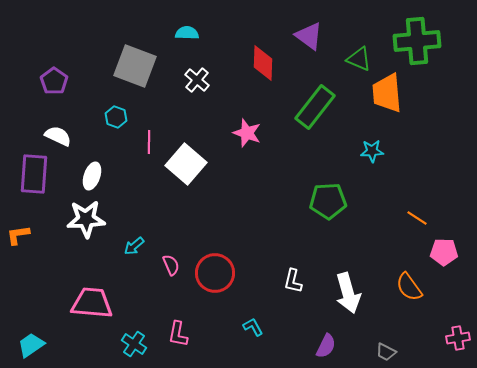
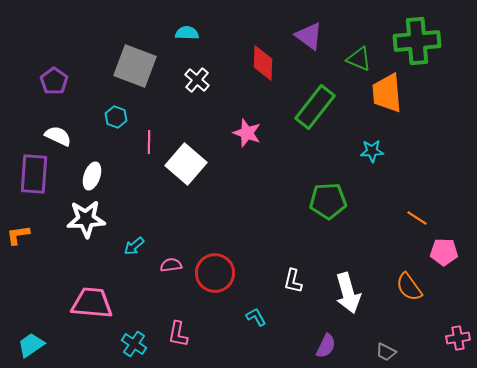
pink semicircle: rotated 75 degrees counterclockwise
cyan L-shape: moved 3 px right, 10 px up
